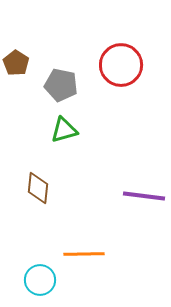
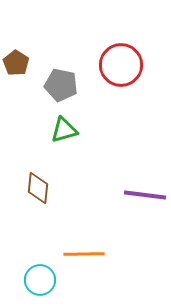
purple line: moved 1 px right, 1 px up
